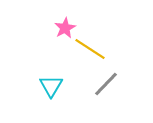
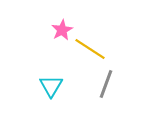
pink star: moved 3 px left, 2 px down
gray line: rotated 24 degrees counterclockwise
